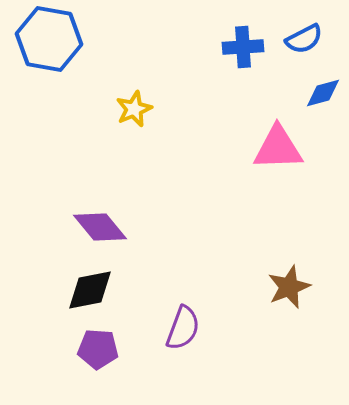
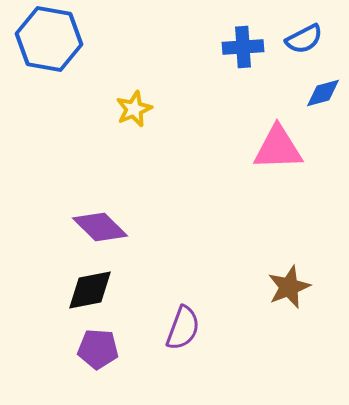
purple diamond: rotated 6 degrees counterclockwise
